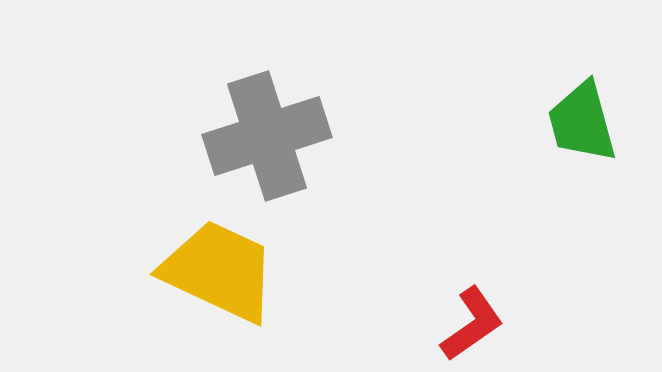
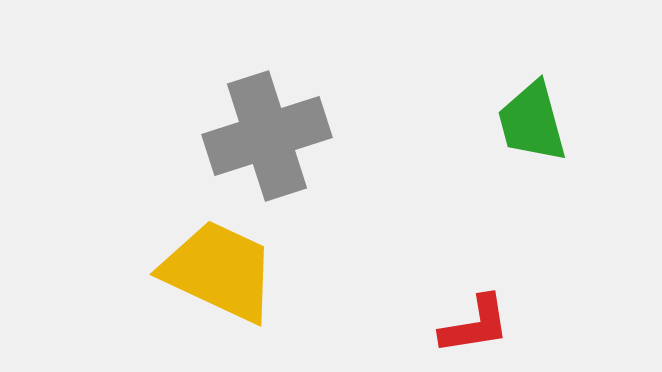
green trapezoid: moved 50 px left
red L-shape: moved 3 px right, 1 px down; rotated 26 degrees clockwise
